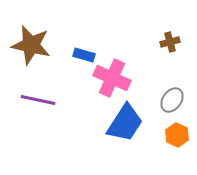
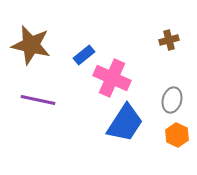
brown cross: moved 1 px left, 2 px up
blue rectangle: rotated 55 degrees counterclockwise
gray ellipse: rotated 20 degrees counterclockwise
